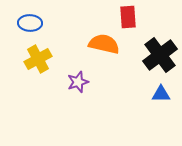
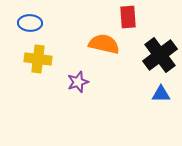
yellow cross: rotated 36 degrees clockwise
